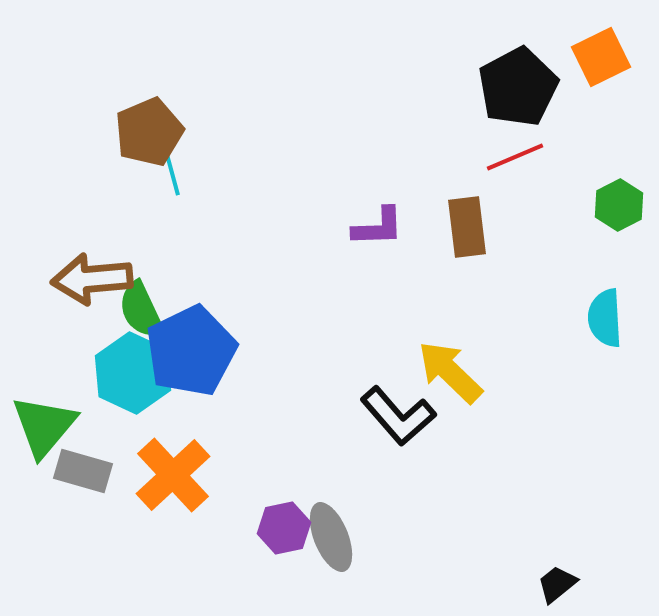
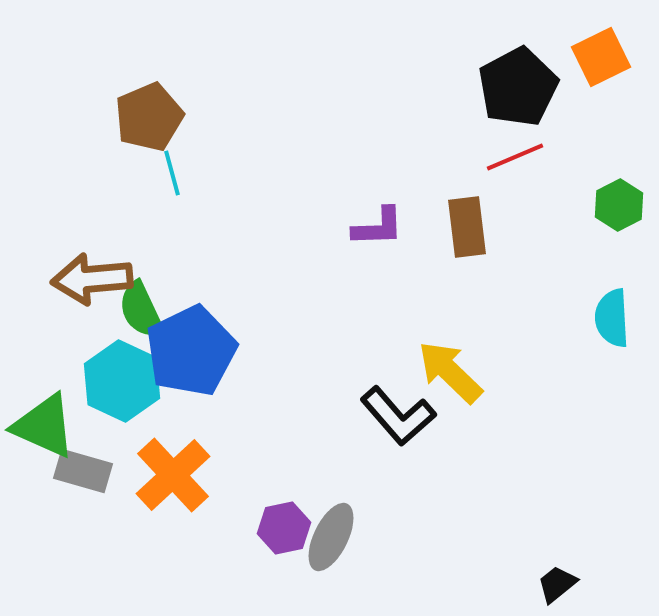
brown pentagon: moved 15 px up
cyan semicircle: moved 7 px right
cyan hexagon: moved 11 px left, 8 px down
green triangle: rotated 46 degrees counterclockwise
gray ellipse: rotated 48 degrees clockwise
